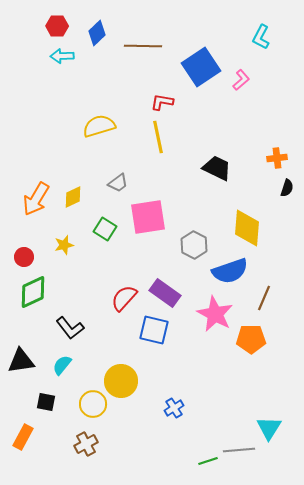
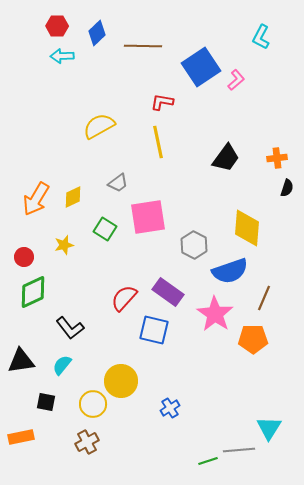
pink L-shape at (241, 80): moved 5 px left
yellow semicircle at (99, 126): rotated 12 degrees counterclockwise
yellow line at (158, 137): moved 5 px down
black trapezoid at (217, 168): moved 9 px right, 10 px up; rotated 100 degrees clockwise
purple rectangle at (165, 293): moved 3 px right, 1 px up
pink star at (215, 314): rotated 6 degrees clockwise
orange pentagon at (251, 339): moved 2 px right
blue cross at (174, 408): moved 4 px left
orange rectangle at (23, 437): moved 2 px left; rotated 50 degrees clockwise
brown cross at (86, 444): moved 1 px right, 2 px up
